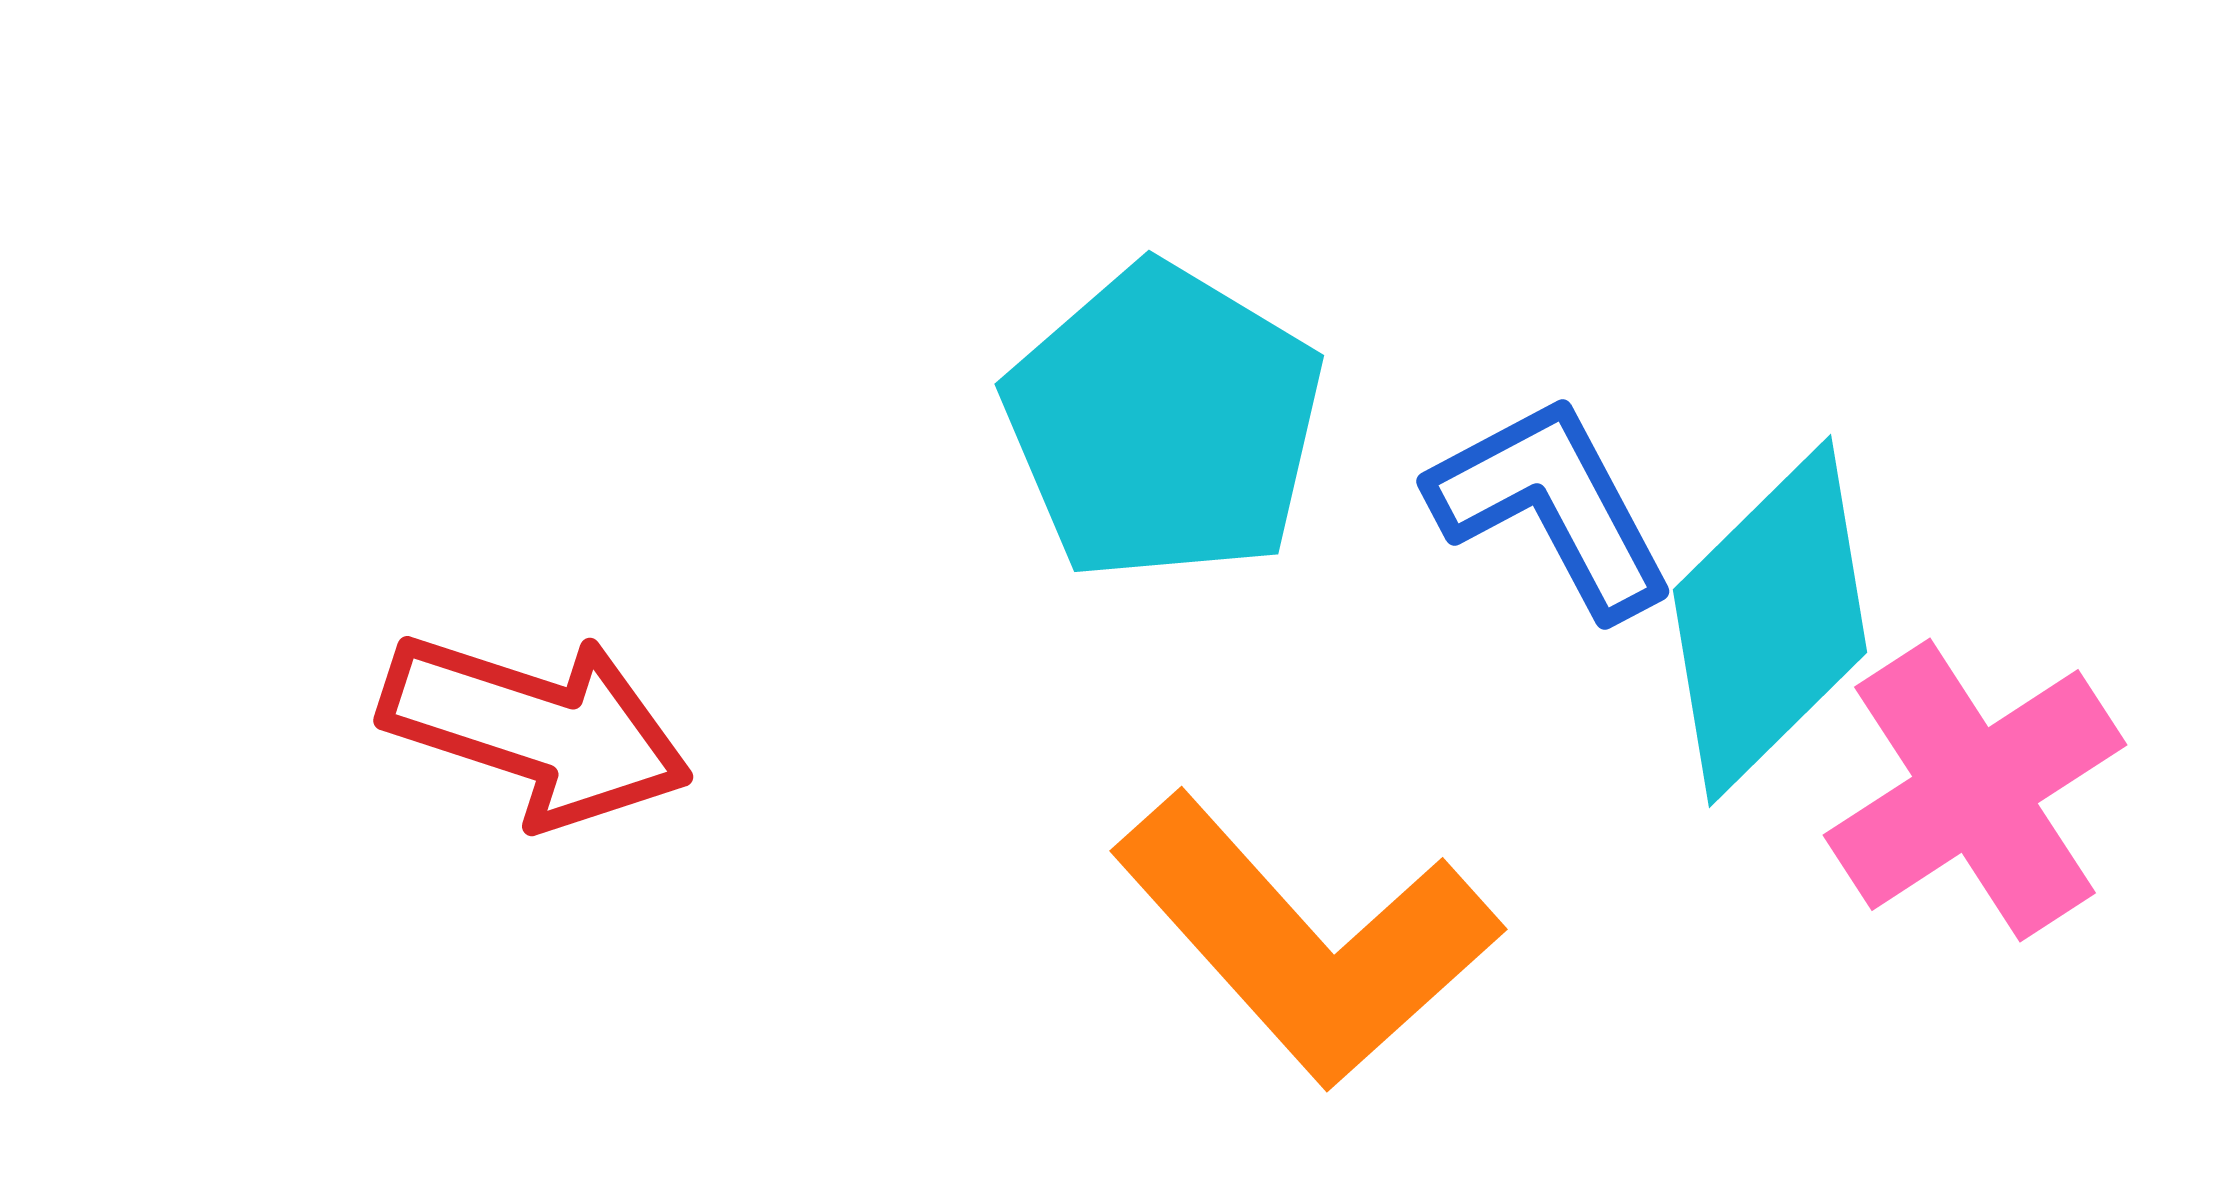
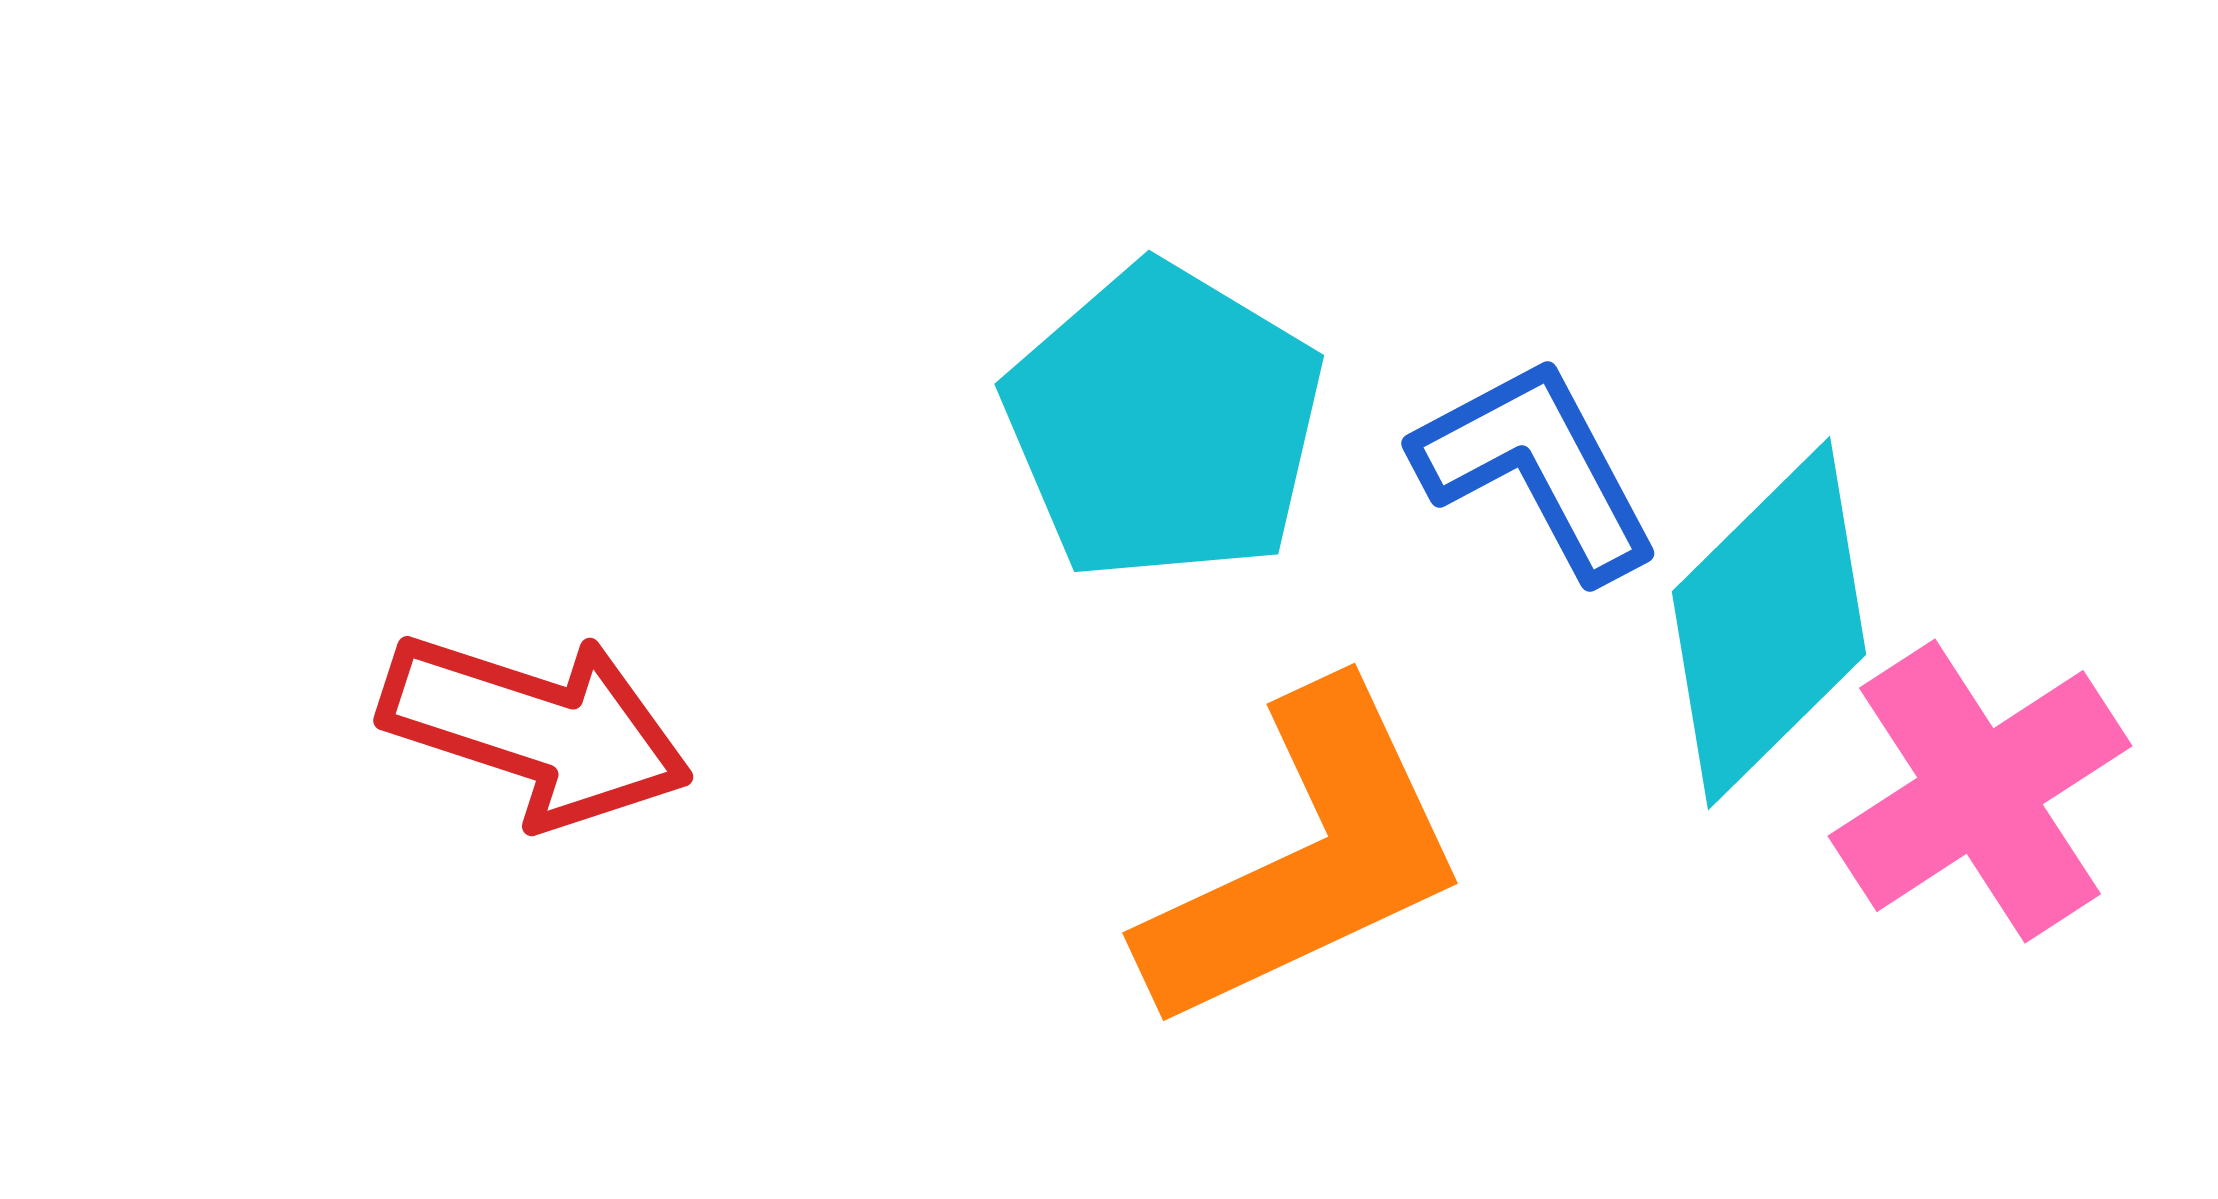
blue L-shape: moved 15 px left, 38 px up
cyan diamond: moved 1 px left, 2 px down
pink cross: moved 5 px right, 1 px down
orange L-shape: moved 81 px up; rotated 73 degrees counterclockwise
